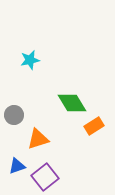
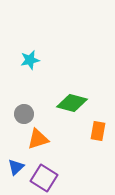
green diamond: rotated 44 degrees counterclockwise
gray circle: moved 10 px right, 1 px up
orange rectangle: moved 4 px right, 5 px down; rotated 48 degrees counterclockwise
blue triangle: moved 1 px left, 1 px down; rotated 24 degrees counterclockwise
purple square: moved 1 px left, 1 px down; rotated 20 degrees counterclockwise
